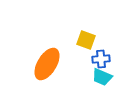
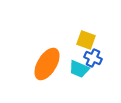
blue cross: moved 8 px left, 1 px up; rotated 30 degrees clockwise
cyan trapezoid: moved 23 px left, 8 px up
